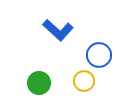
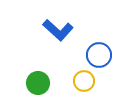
green circle: moved 1 px left
